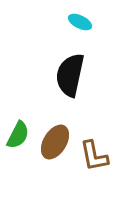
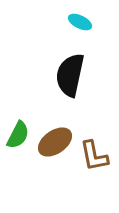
brown ellipse: rotated 24 degrees clockwise
